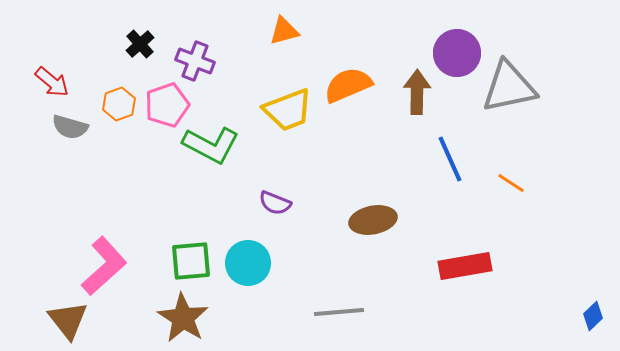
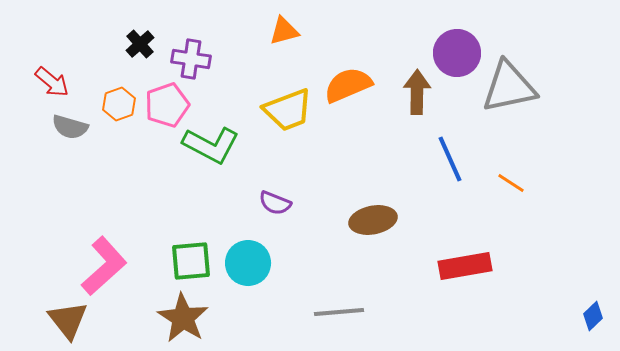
purple cross: moved 4 px left, 2 px up; rotated 12 degrees counterclockwise
